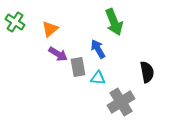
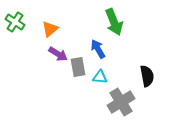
black semicircle: moved 4 px down
cyan triangle: moved 2 px right, 1 px up
